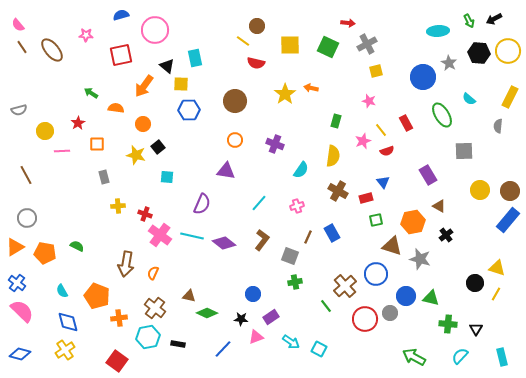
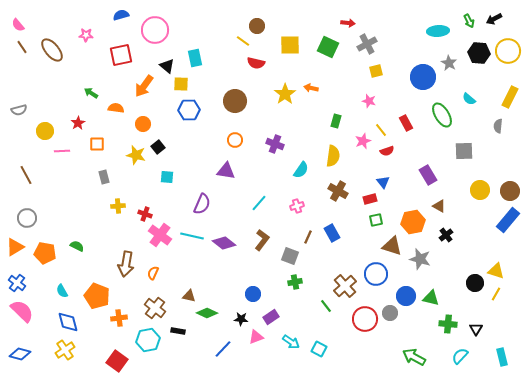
red rectangle at (366, 198): moved 4 px right, 1 px down
yellow triangle at (497, 268): moved 1 px left, 3 px down
cyan hexagon at (148, 337): moved 3 px down
black rectangle at (178, 344): moved 13 px up
